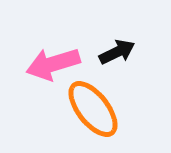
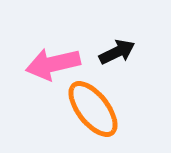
pink arrow: rotated 4 degrees clockwise
